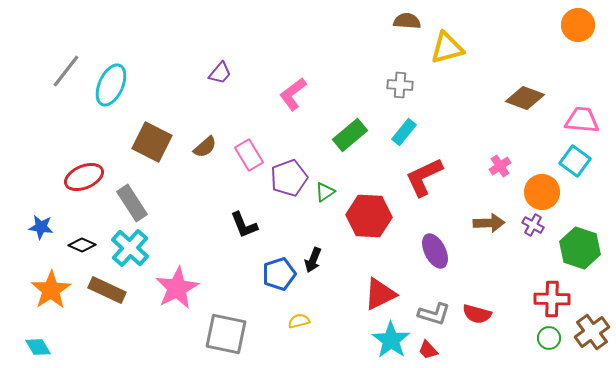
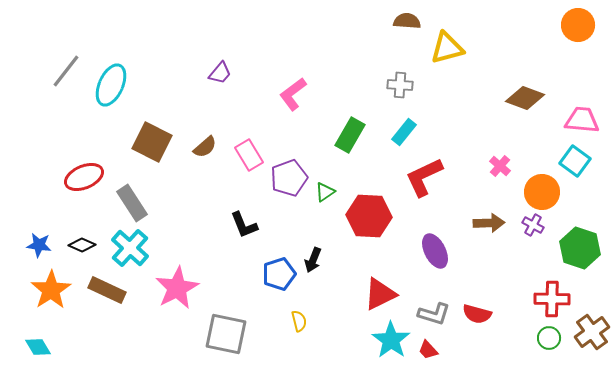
green rectangle at (350, 135): rotated 20 degrees counterclockwise
pink cross at (500, 166): rotated 15 degrees counterclockwise
blue star at (41, 227): moved 2 px left, 18 px down
yellow semicircle at (299, 321): rotated 90 degrees clockwise
